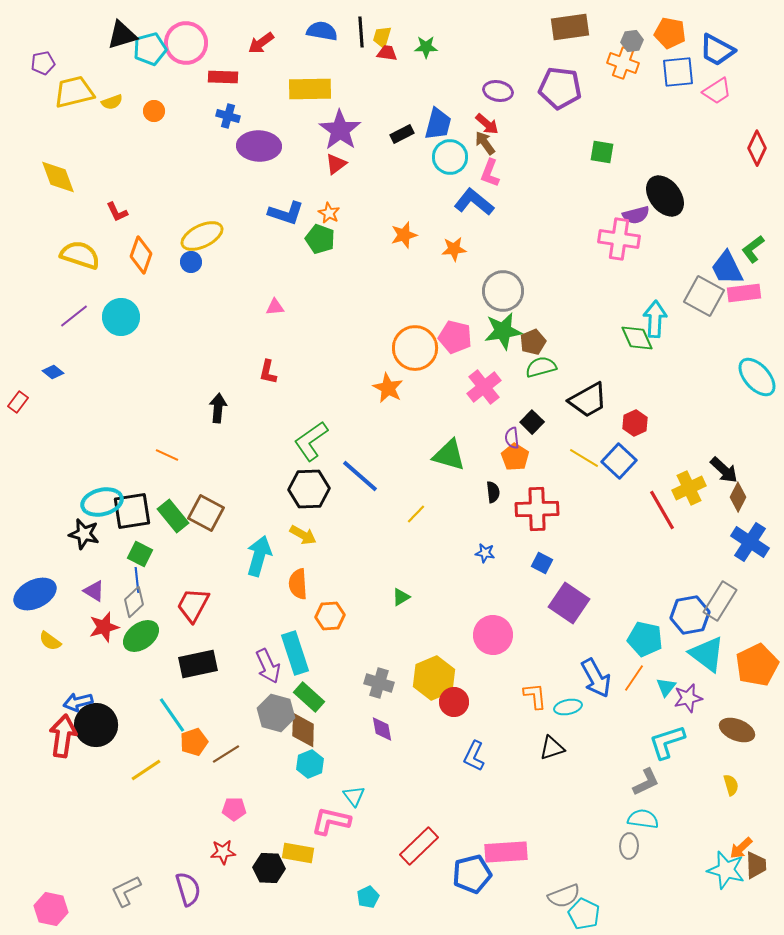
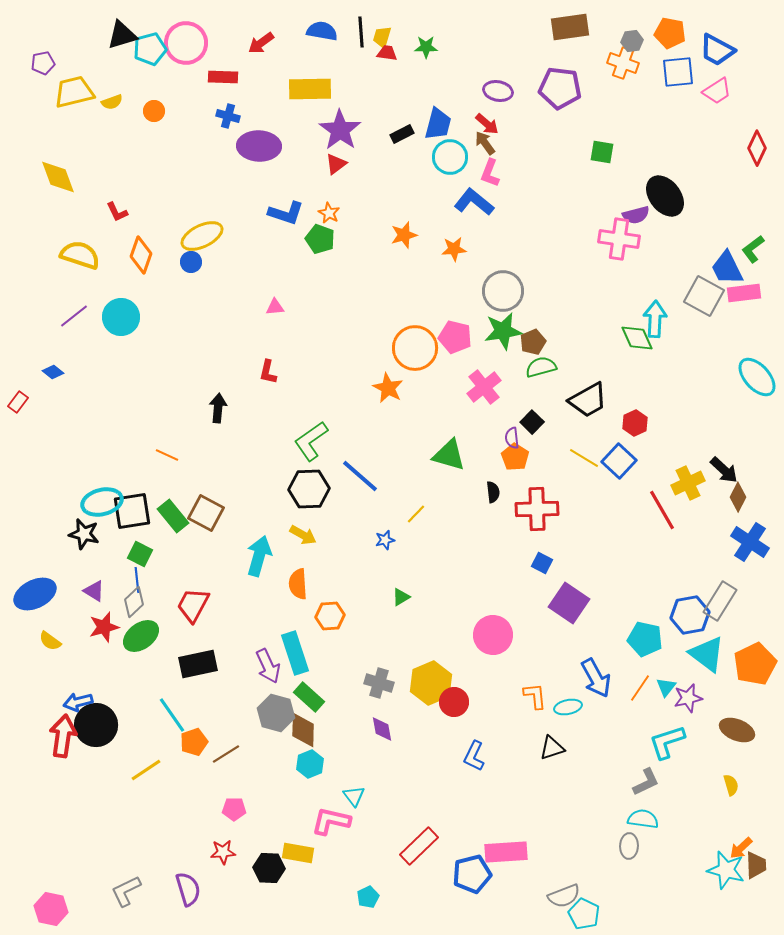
yellow cross at (689, 488): moved 1 px left, 5 px up
blue star at (485, 553): moved 100 px left, 13 px up; rotated 24 degrees counterclockwise
orange pentagon at (757, 665): moved 2 px left, 1 px up
yellow hexagon at (434, 678): moved 3 px left, 5 px down
orange line at (634, 678): moved 6 px right, 10 px down
